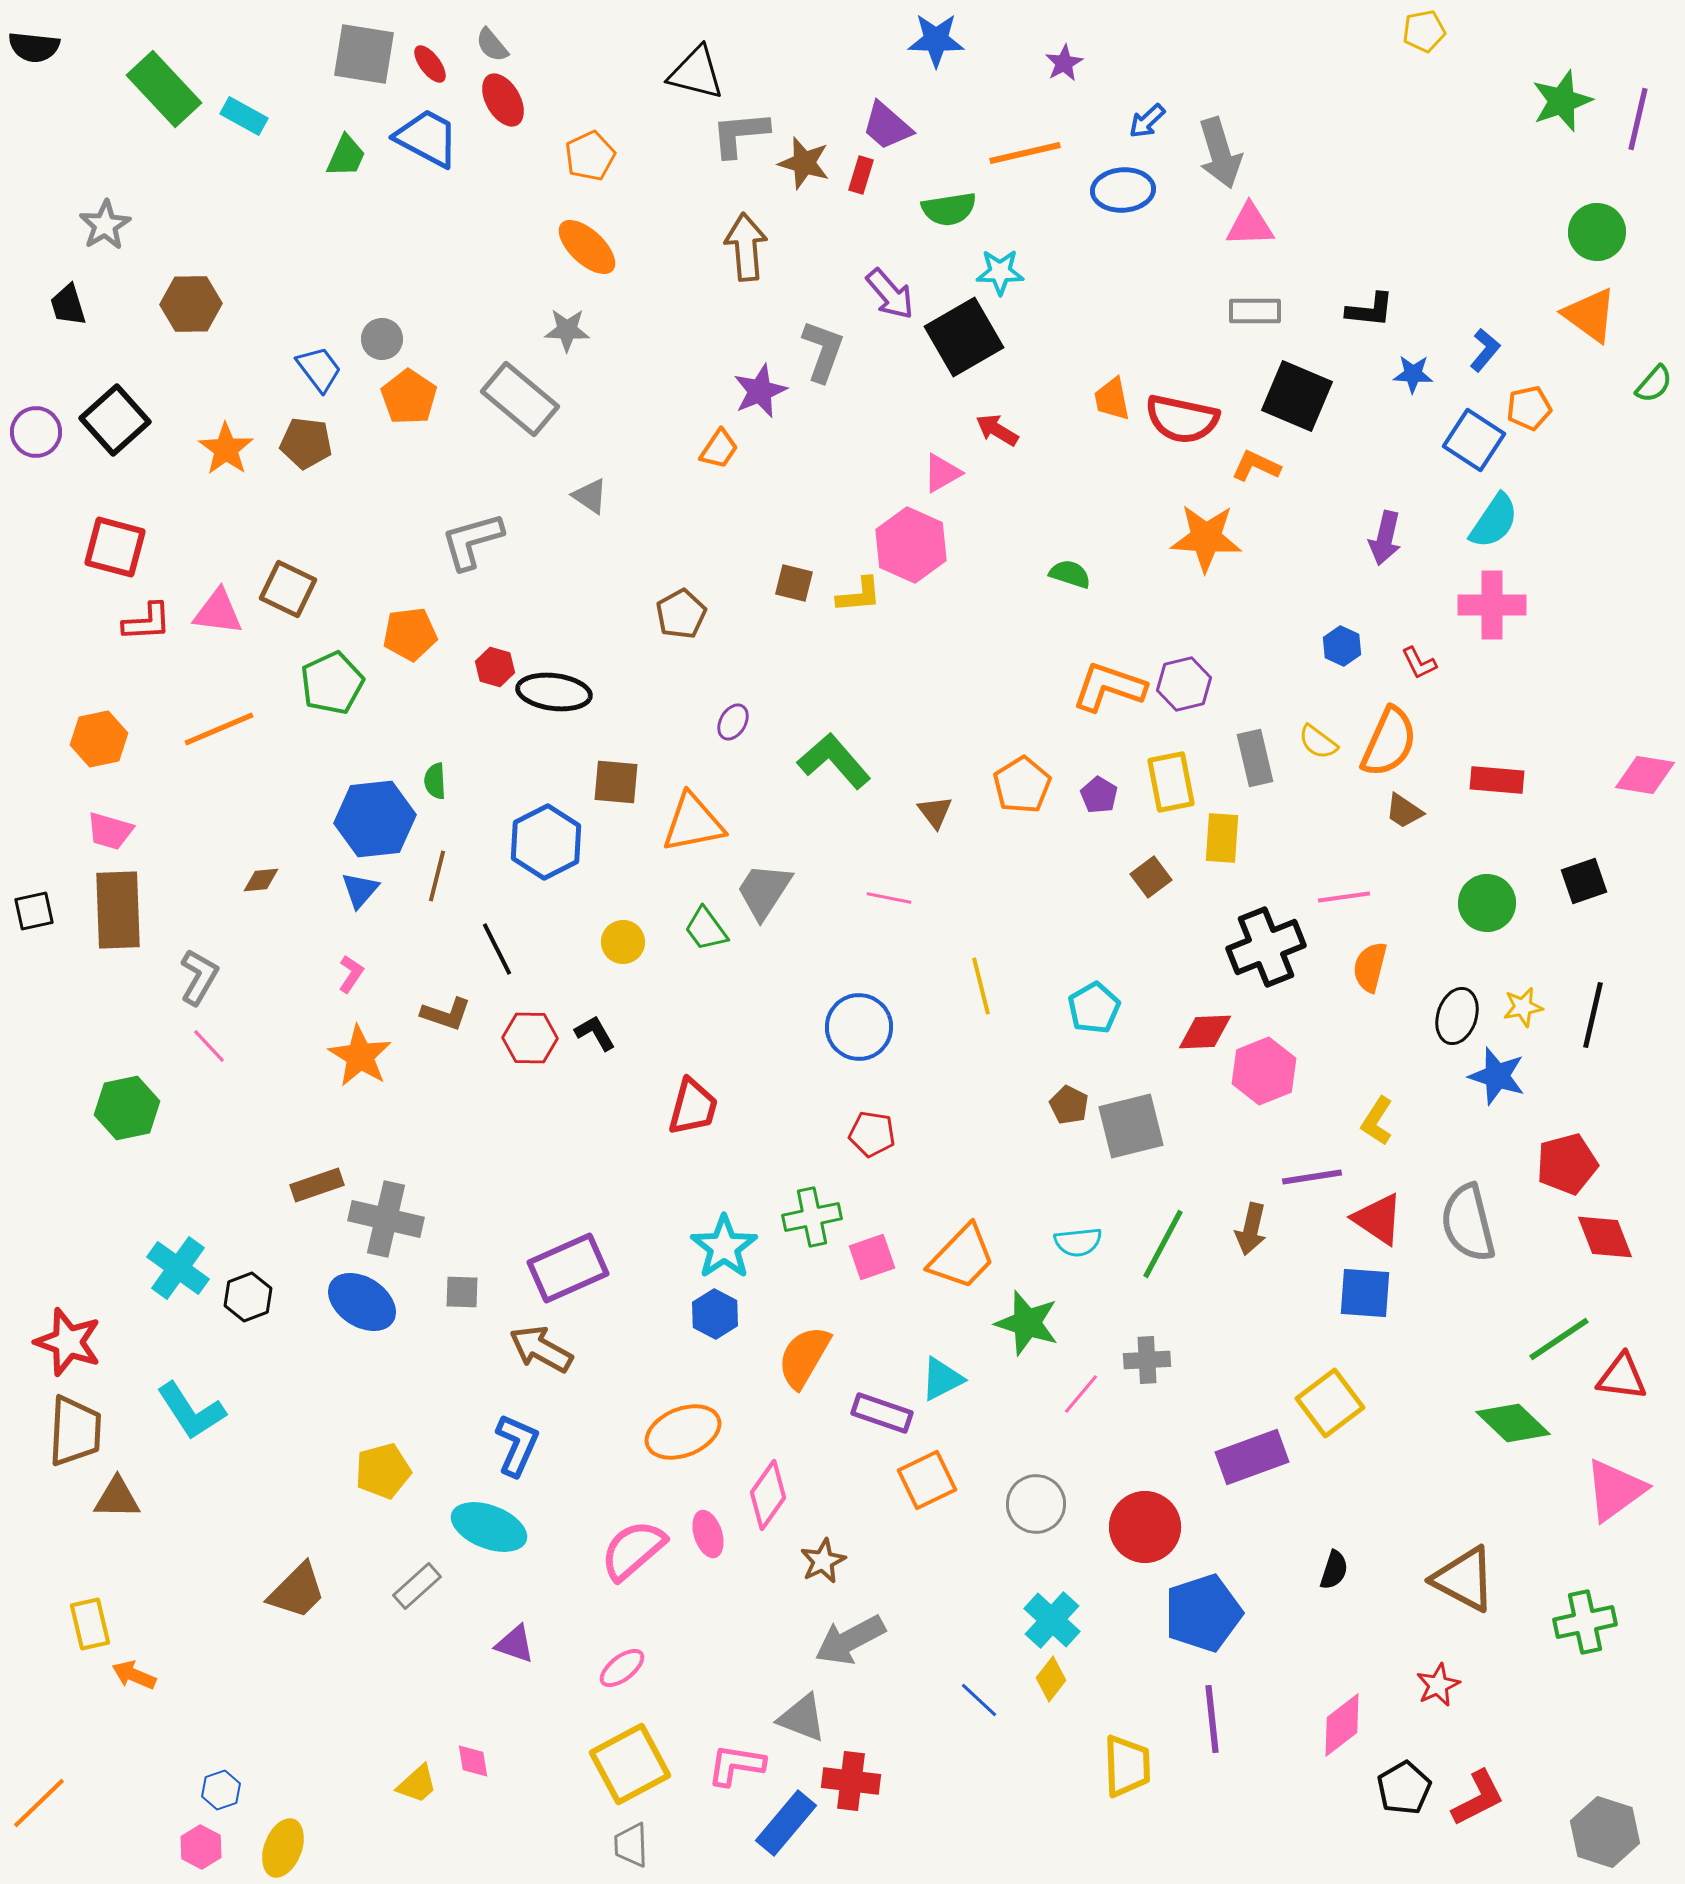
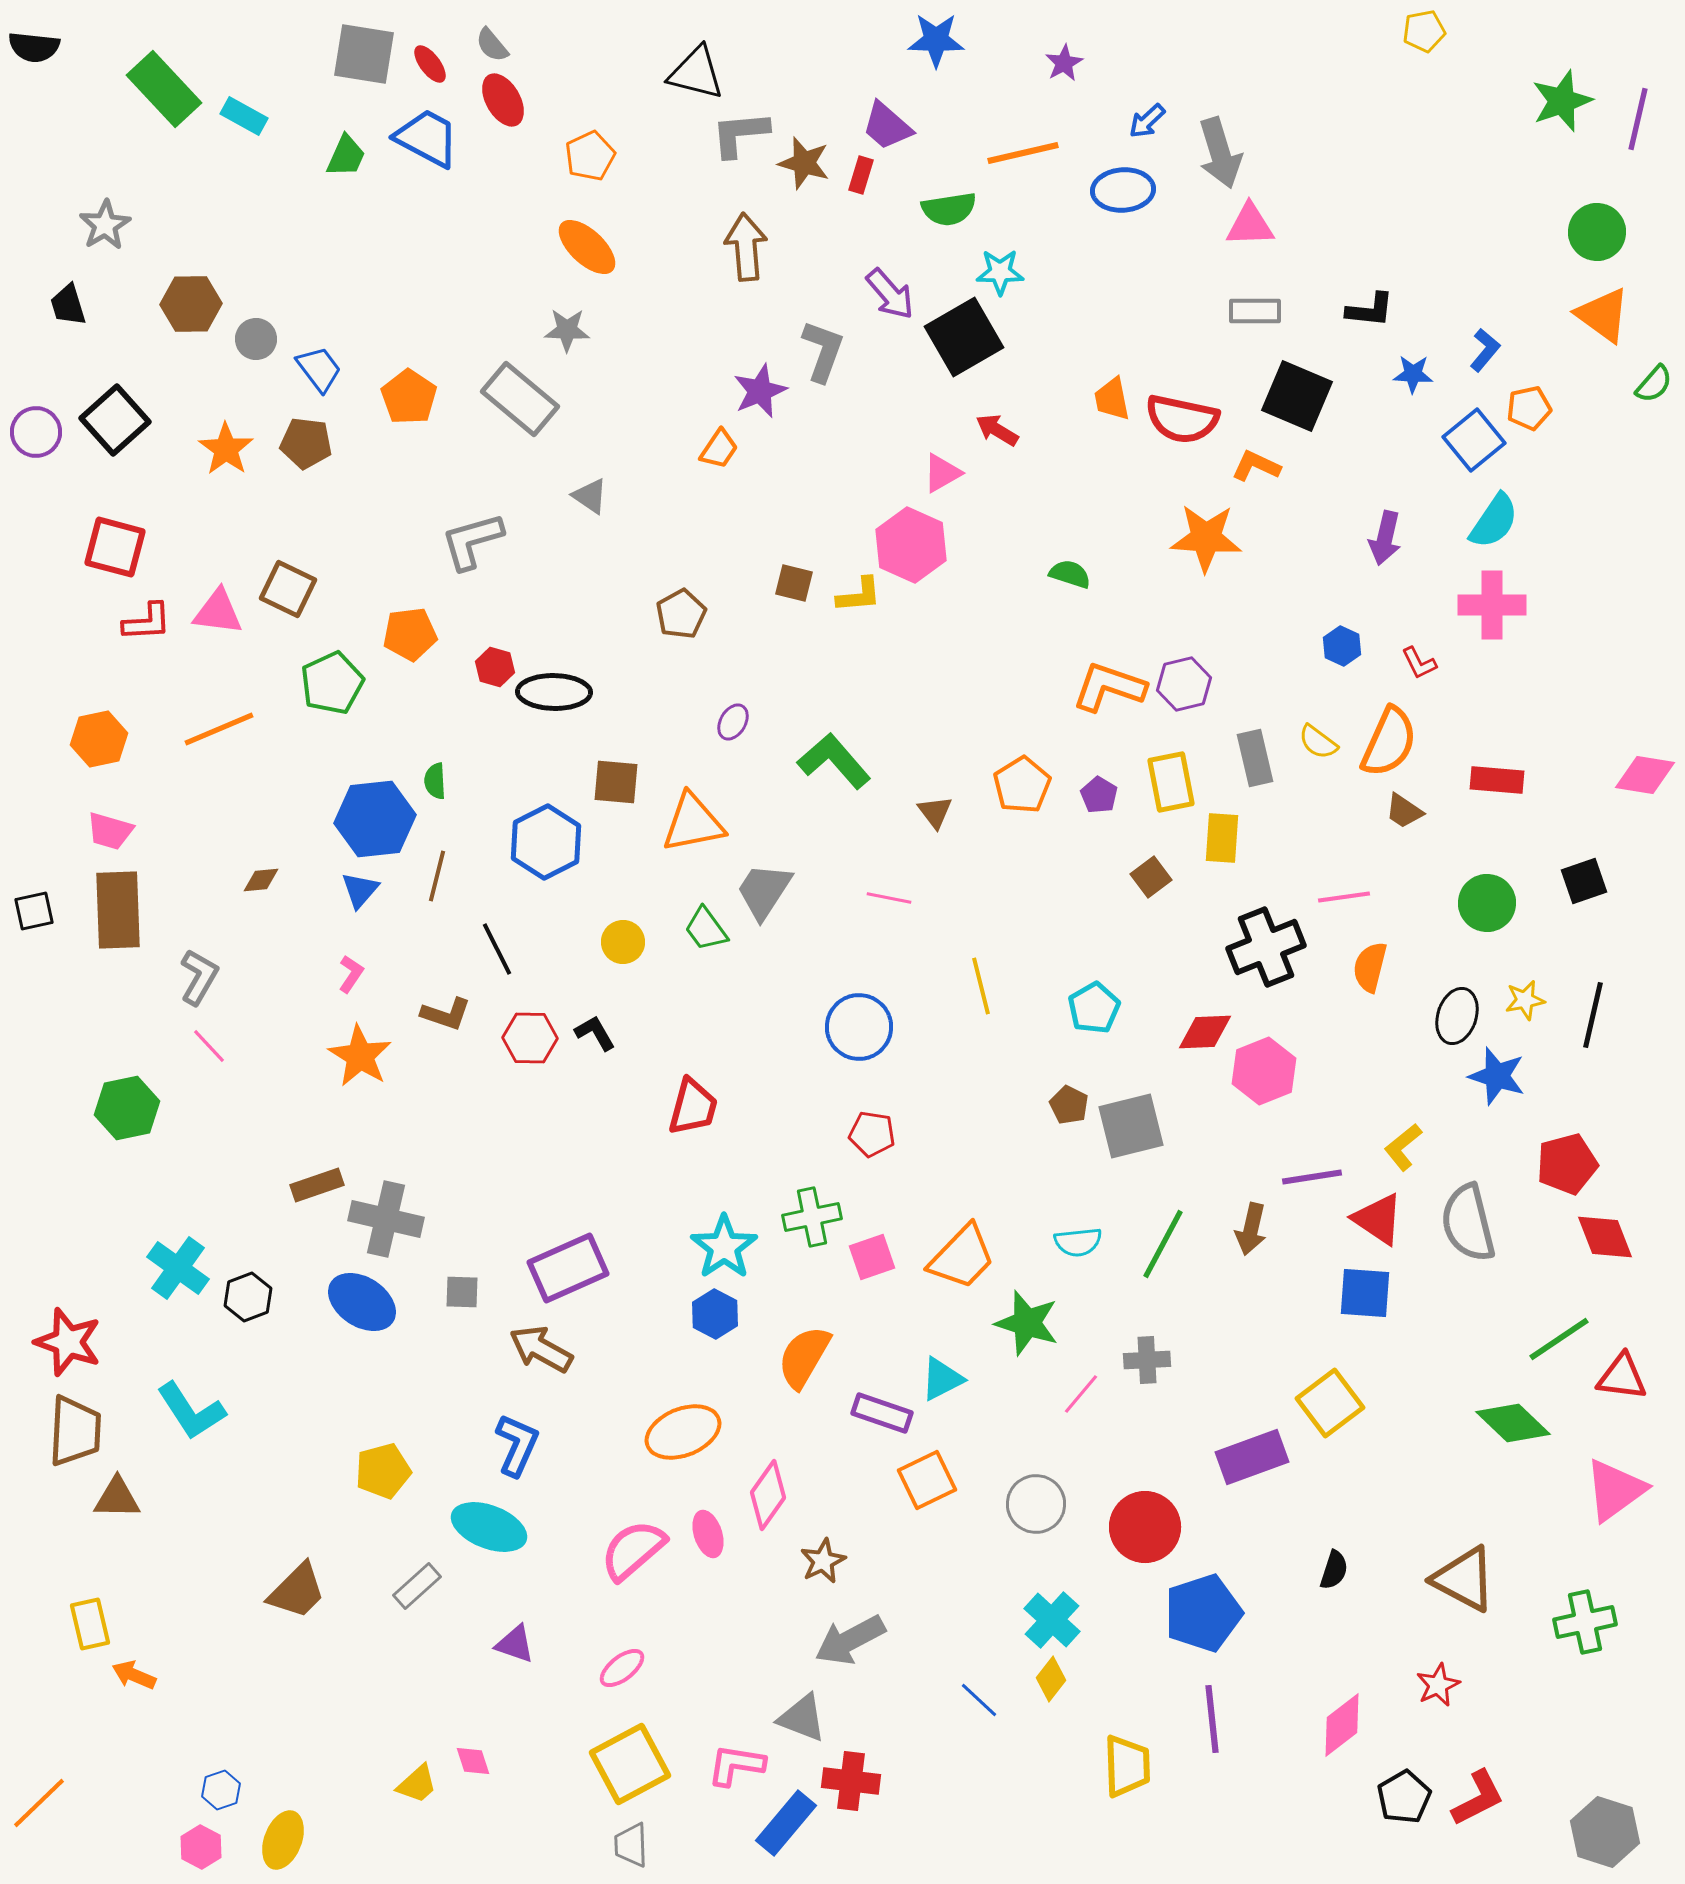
orange line at (1025, 153): moved 2 px left
orange triangle at (1590, 315): moved 13 px right
gray circle at (382, 339): moved 126 px left
blue square at (1474, 440): rotated 18 degrees clockwise
black ellipse at (554, 692): rotated 6 degrees counterclockwise
yellow star at (1523, 1007): moved 2 px right, 7 px up
yellow L-shape at (1377, 1121): moved 26 px right, 26 px down; rotated 18 degrees clockwise
pink diamond at (473, 1761): rotated 9 degrees counterclockwise
black pentagon at (1404, 1788): moved 9 px down
yellow ellipse at (283, 1848): moved 8 px up
